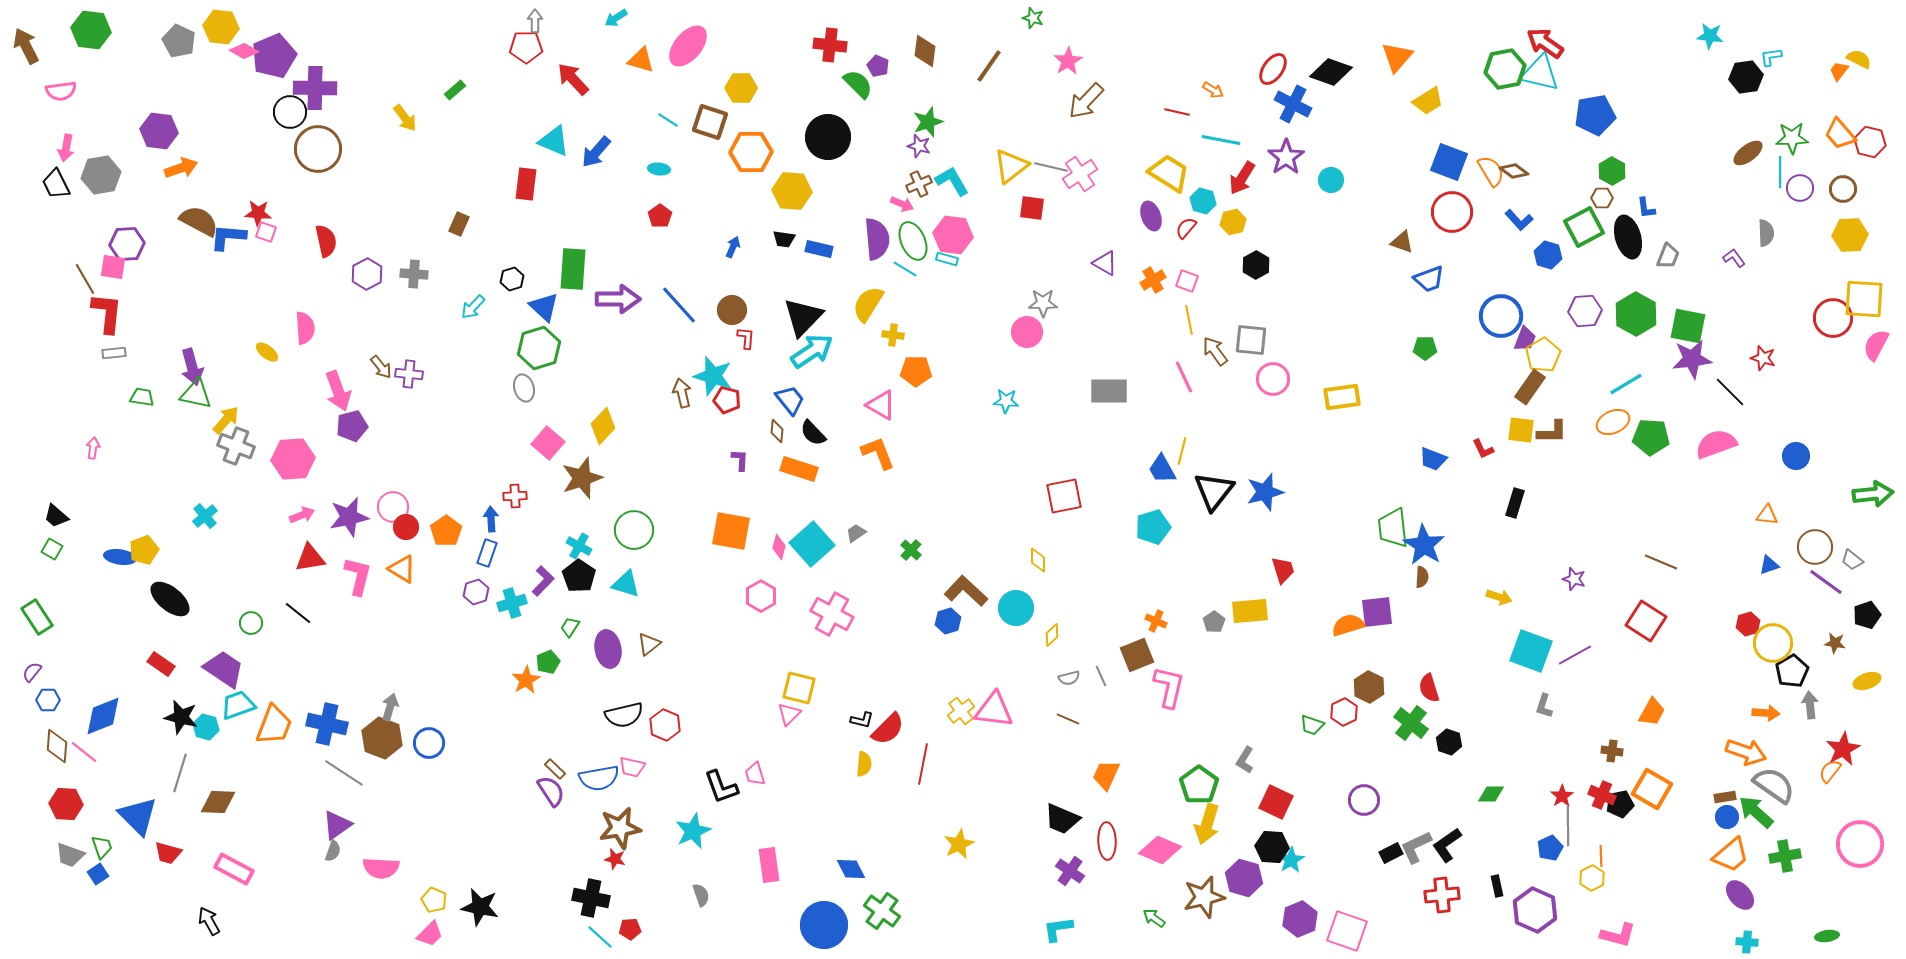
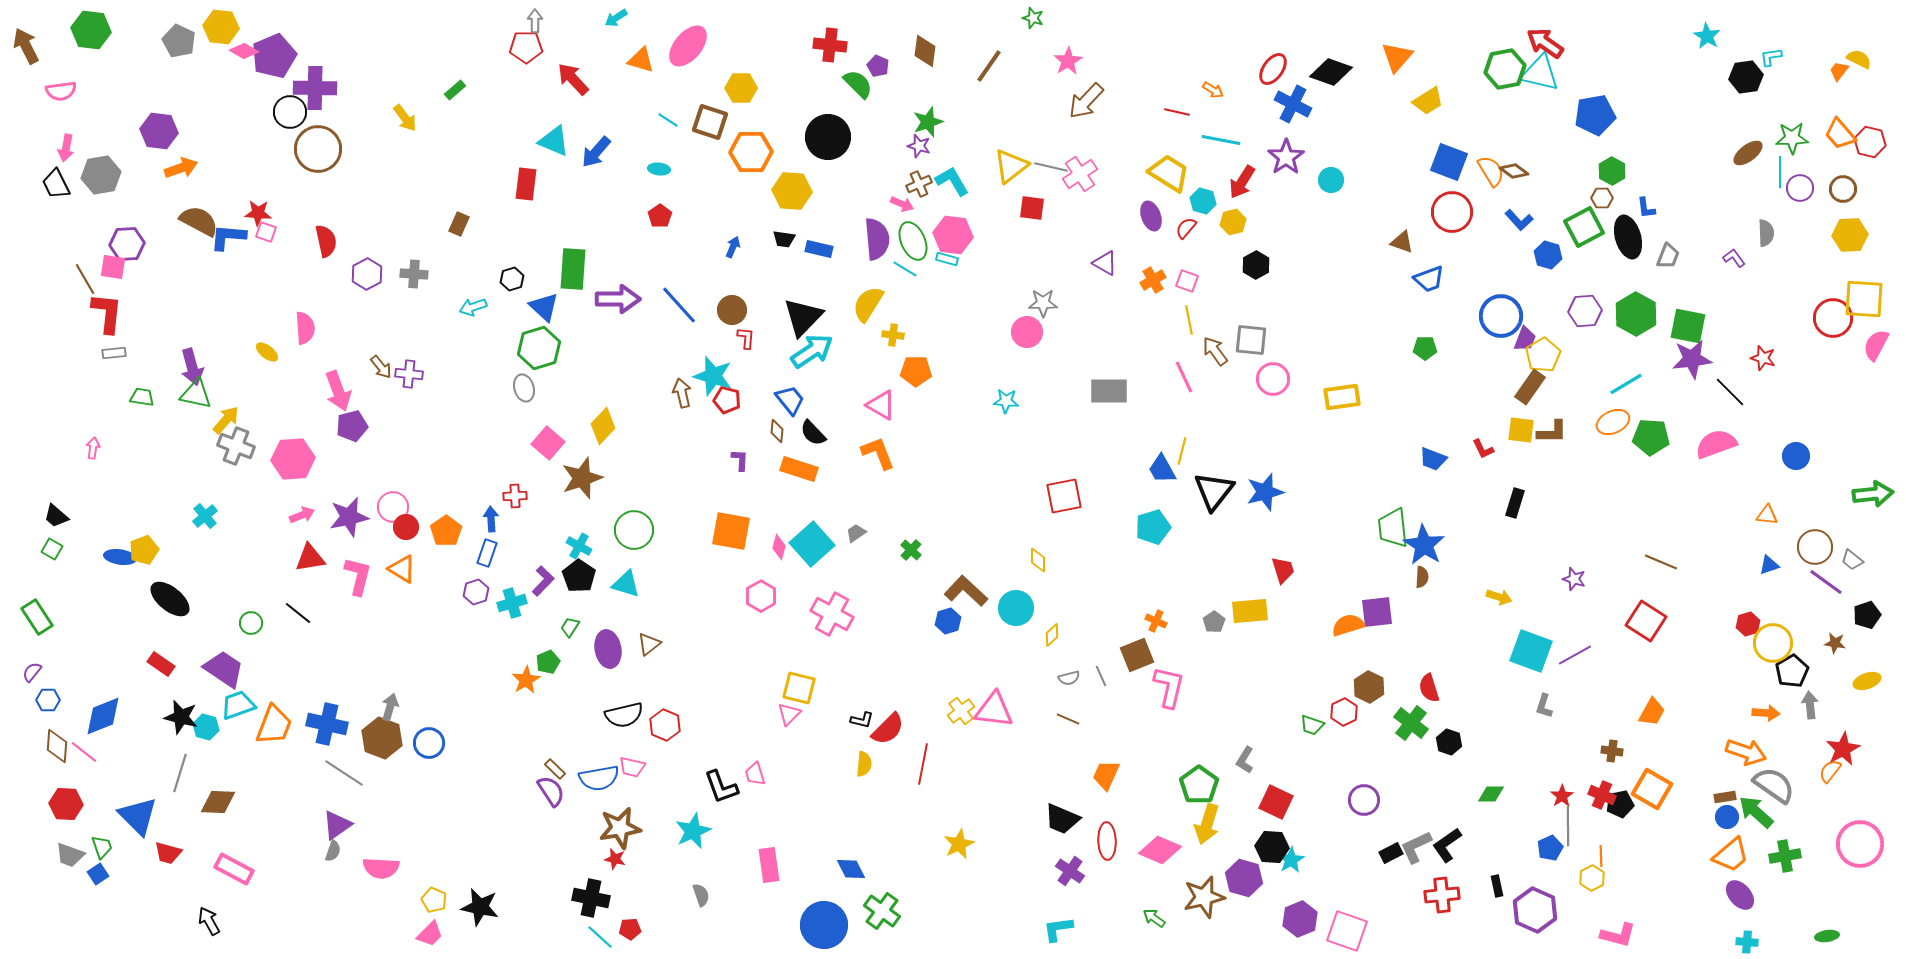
cyan star at (1710, 36): moved 3 px left; rotated 24 degrees clockwise
red arrow at (1242, 178): moved 4 px down
cyan arrow at (473, 307): rotated 28 degrees clockwise
